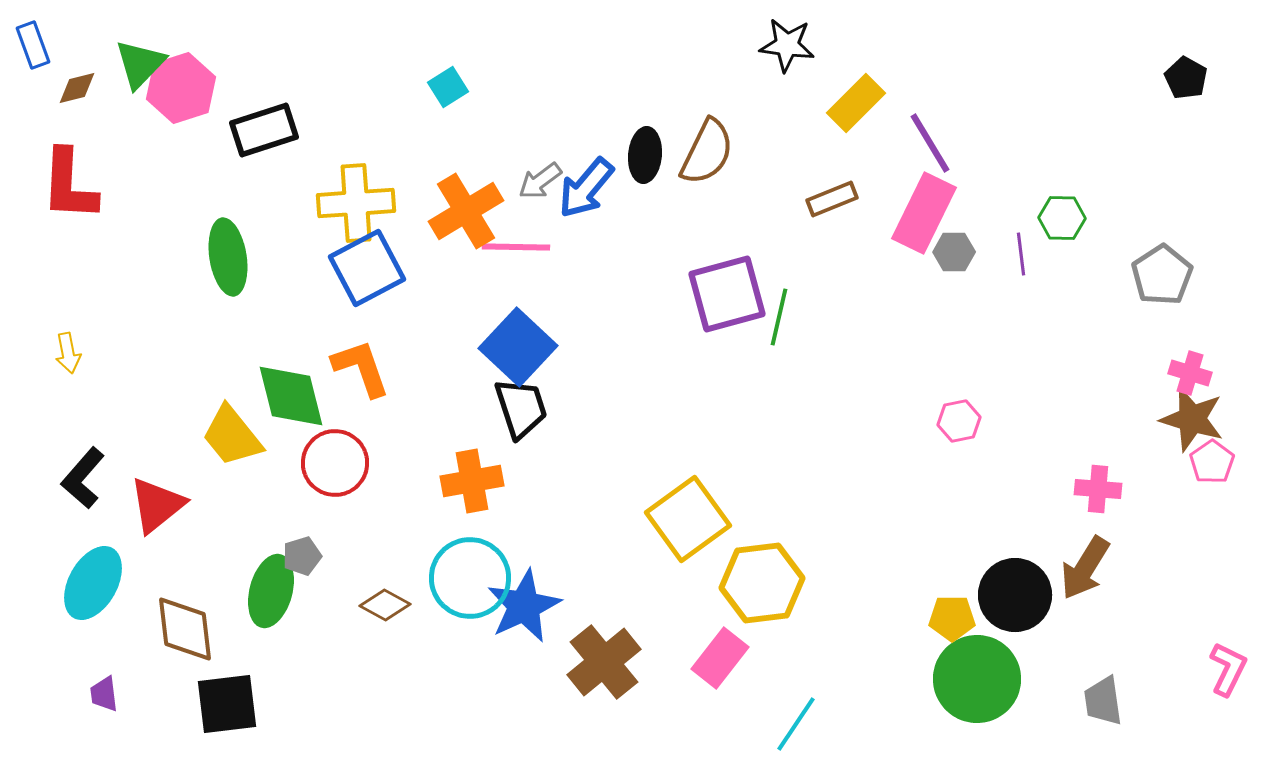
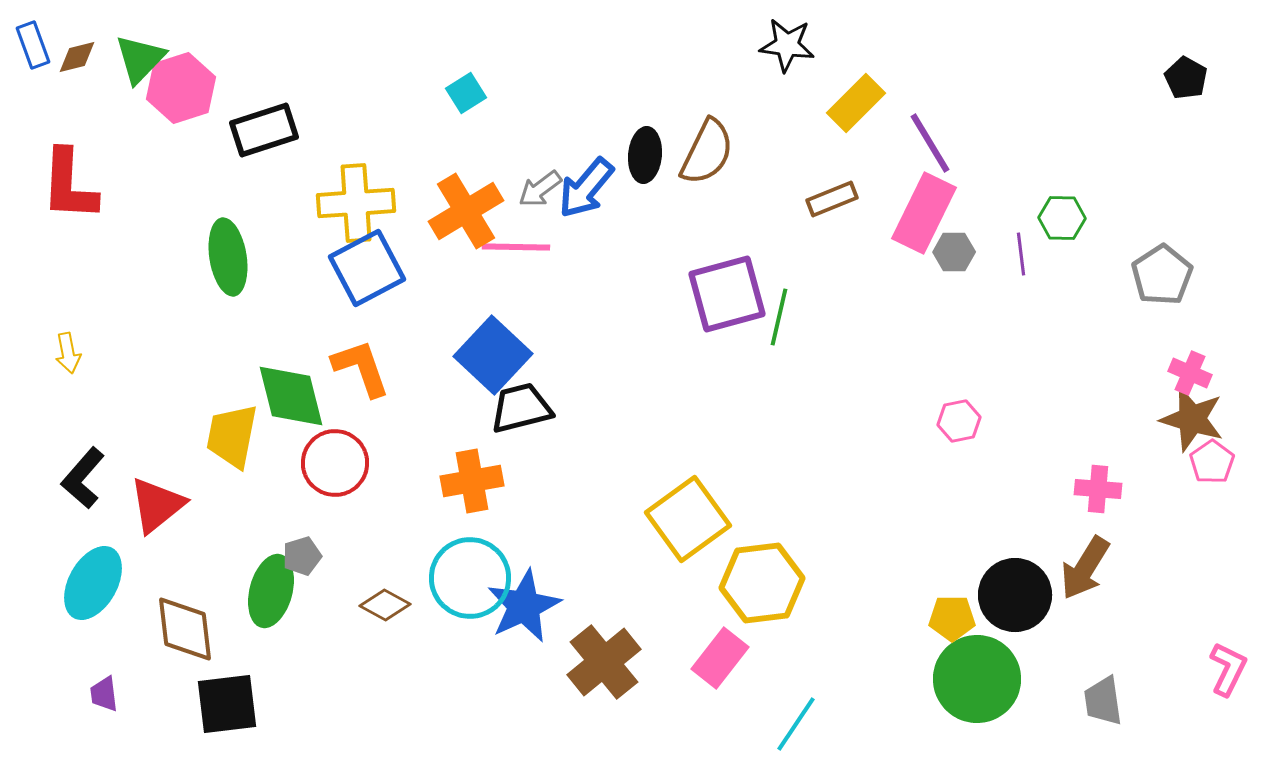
green triangle at (140, 64): moved 5 px up
cyan square at (448, 87): moved 18 px right, 6 px down
brown diamond at (77, 88): moved 31 px up
gray arrow at (540, 181): moved 8 px down
blue square at (518, 347): moved 25 px left, 8 px down
pink cross at (1190, 373): rotated 6 degrees clockwise
black trapezoid at (521, 408): rotated 86 degrees counterclockwise
yellow trapezoid at (232, 436): rotated 50 degrees clockwise
